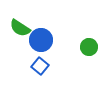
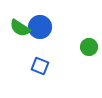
blue circle: moved 1 px left, 13 px up
blue square: rotated 18 degrees counterclockwise
